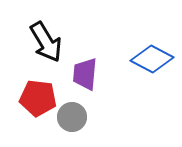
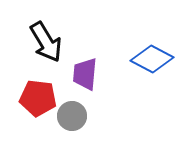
gray circle: moved 1 px up
